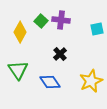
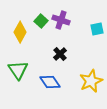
purple cross: rotated 12 degrees clockwise
